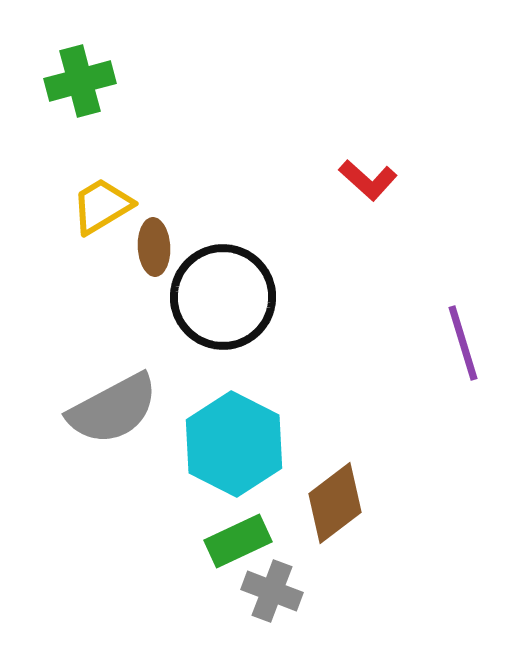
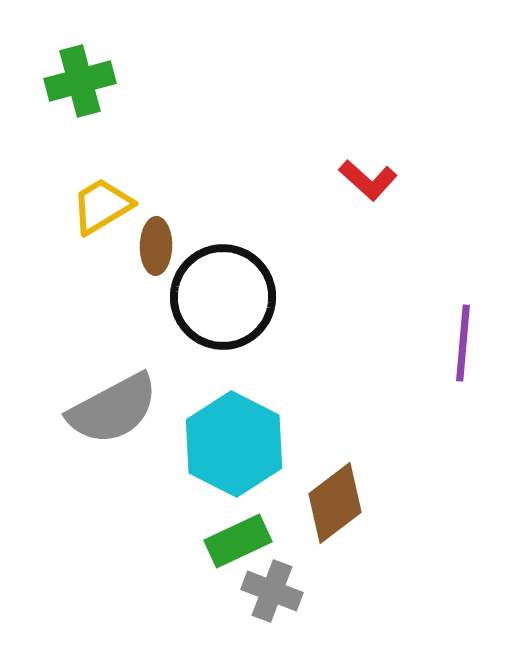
brown ellipse: moved 2 px right, 1 px up; rotated 4 degrees clockwise
purple line: rotated 22 degrees clockwise
